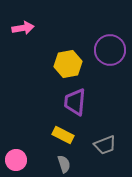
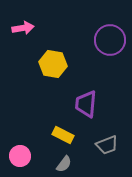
purple circle: moved 10 px up
yellow hexagon: moved 15 px left; rotated 20 degrees clockwise
purple trapezoid: moved 11 px right, 2 px down
gray trapezoid: moved 2 px right
pink circle: moved 4 px right, 4 px up
gray semicircle: rotated 54 degrees clockwise
